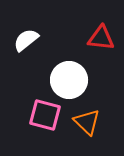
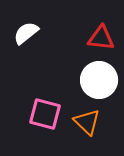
white semicircle: moved 7 px up
white circle: moved 30 px right
pink square: moved 1 px up
